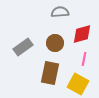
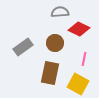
red diamond: moved 3 px left, 5 px up; rotated 40 degrees clockwise
